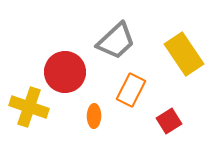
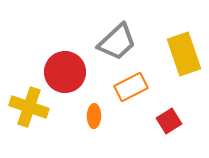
gray trapezoid: moved 1 px right, 1 px down
yellow rectangle: rotated 15 degrees clockwise
orange rectangle: moved 3 px up; rotated 36 degrees clockwise
